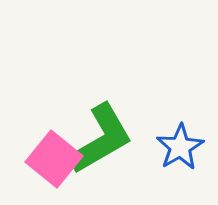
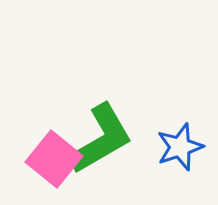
blue star: rotated 12 degrees clockwise
